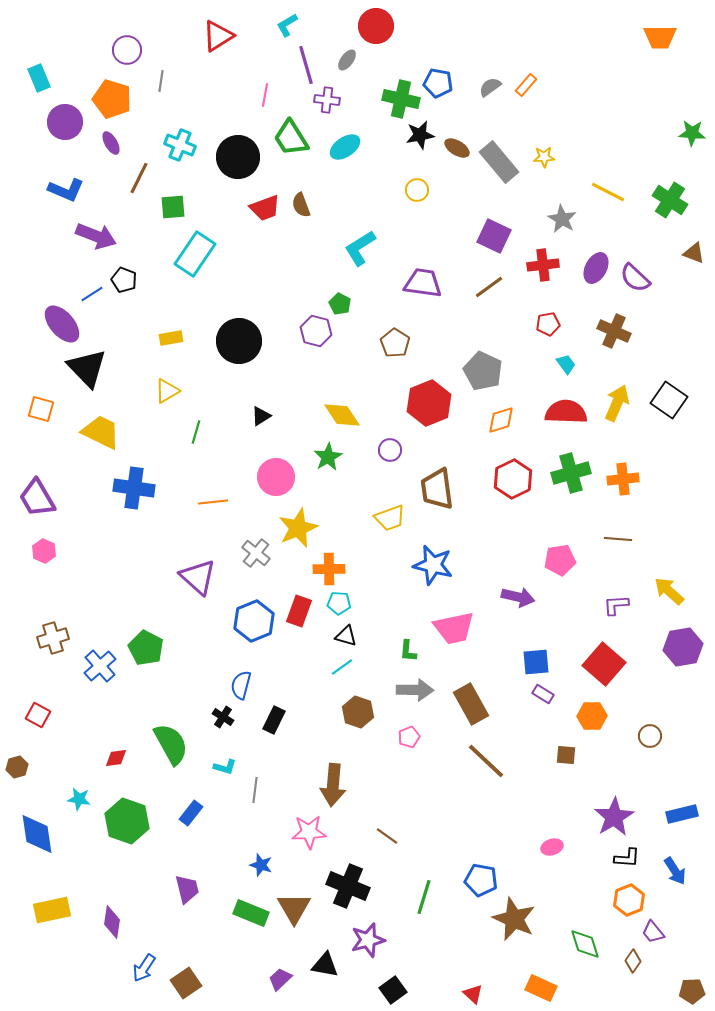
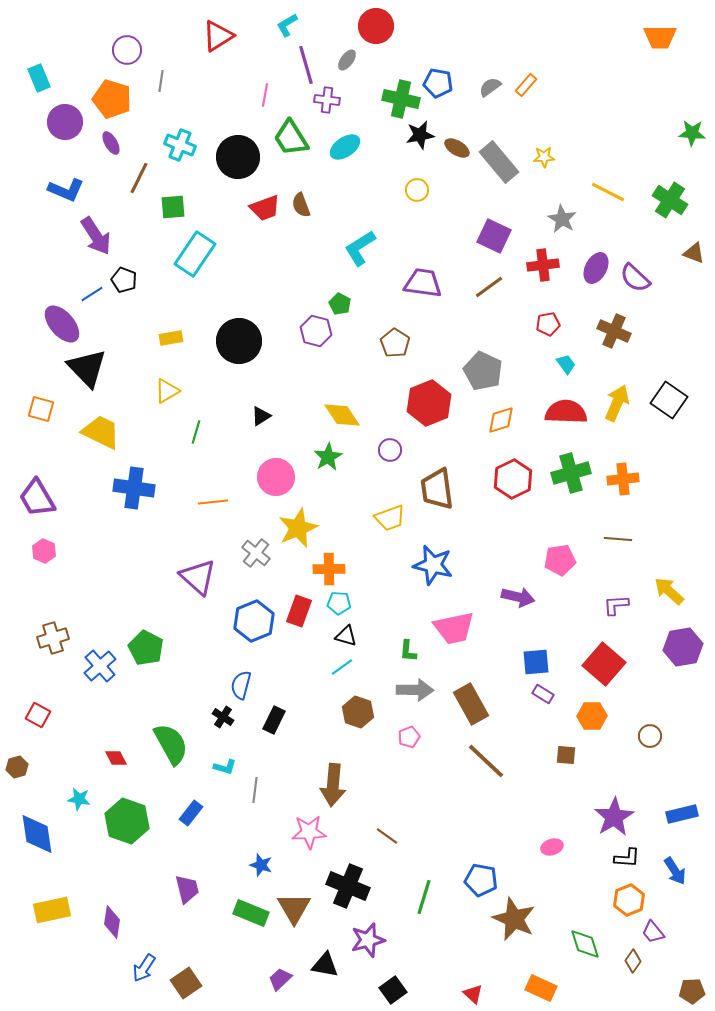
purple arrow at (96, 236): rotated 36 degrees clockwise
red diamond at (116, 758): rotated 70 degrees clockwise
